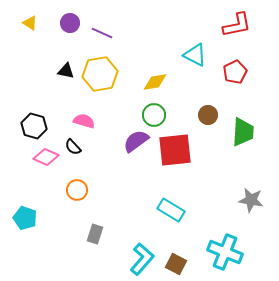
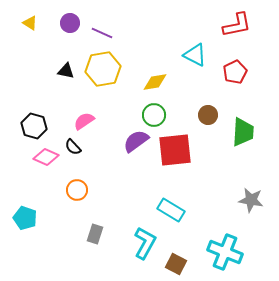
yellow hexagon: moved 3 px right, 5 px up
pink semicircle: rotated 50 degrees counterclockwise
cyan L-shape: moved 3 px right, 16 px up; rotated 12 degrees counterclockwise
